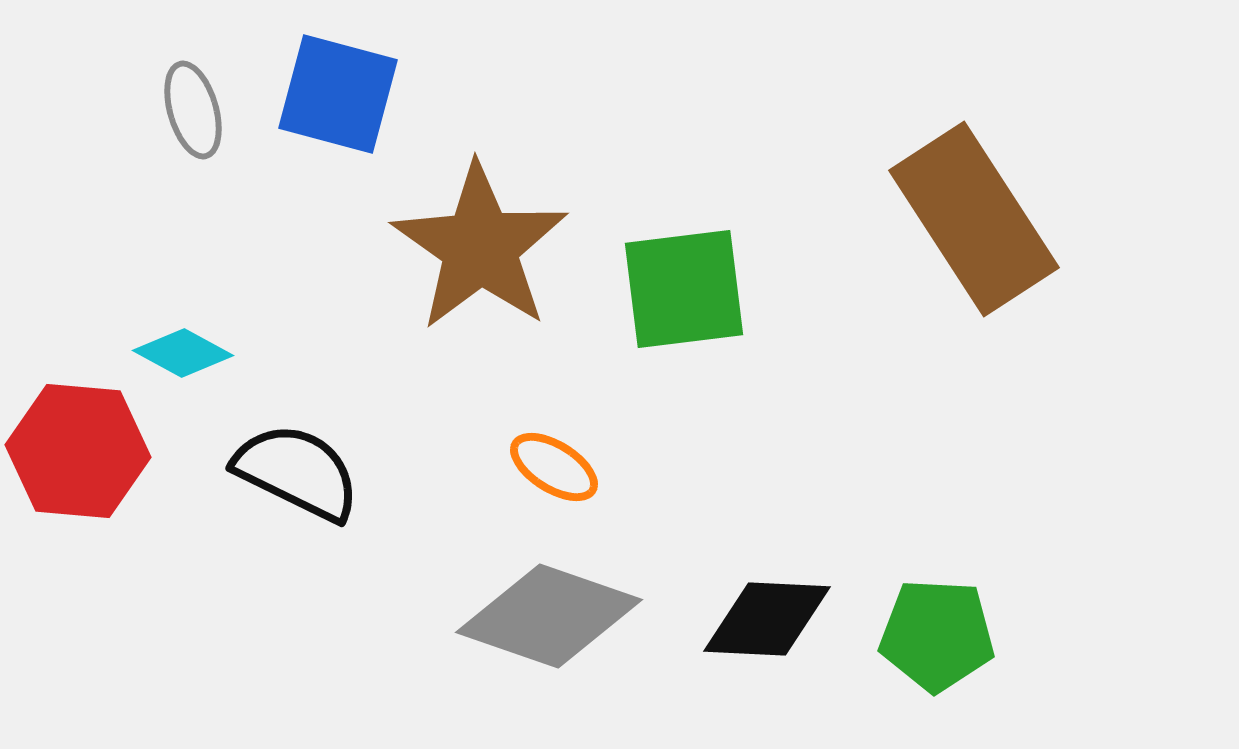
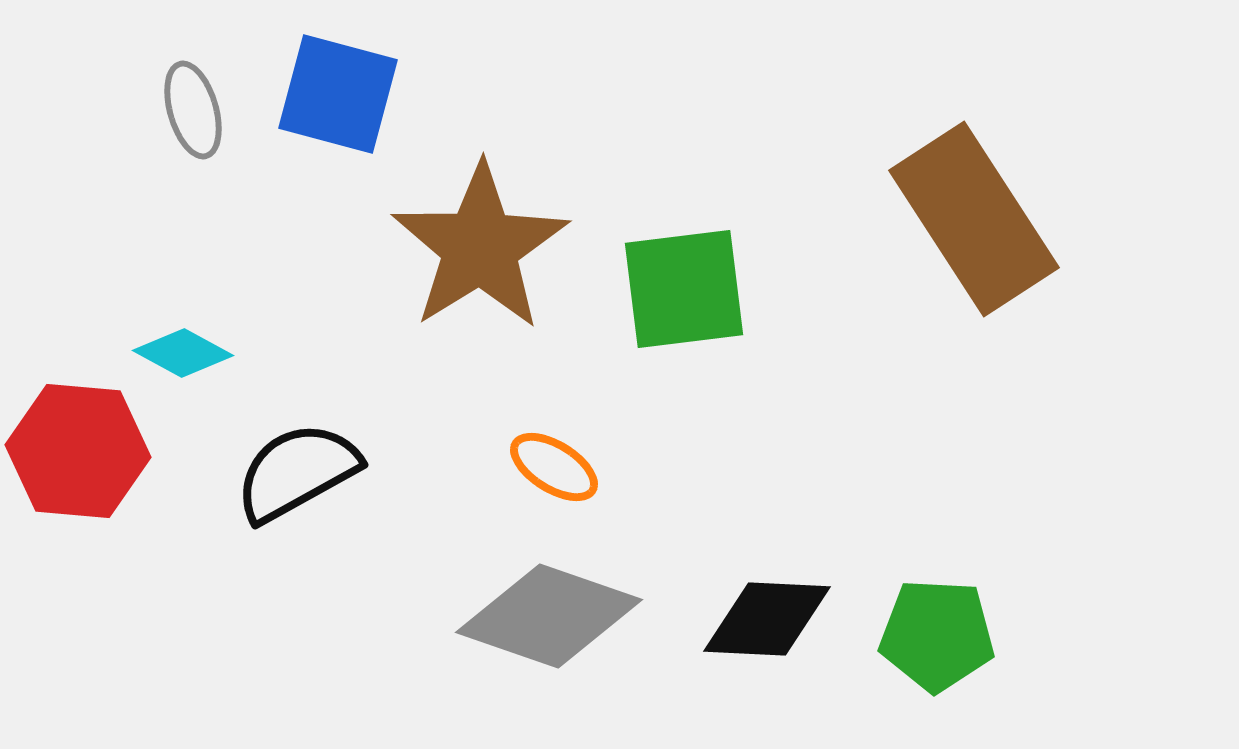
brown star: rotated 5 degrees clockwise
black semicircle: rotated 55 degrees counterclockwise
